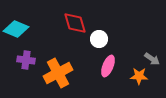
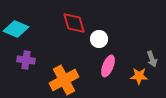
red diamond: moved 1 px left
gray arrow: rotated 35 degrees clockwise
orange cross: moved 6 px right, 7 px down
